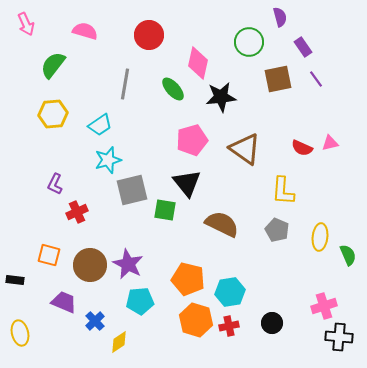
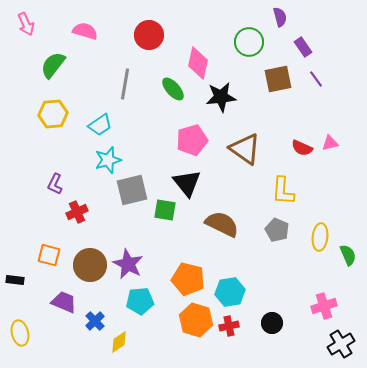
black cross at (339, 337): moved 2 px right, 7 px down; rotated 36 degrees counterclockwise
